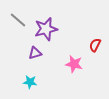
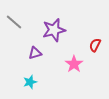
gray line: moved 4 px left, 2 px down
purple star: moved 8 px right, 1 px down
pink star: rotated 24 degrees clockwise
cyan star: rotated 24 degrees counterclockwise
